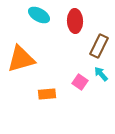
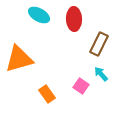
red ellipse: moved 1 px left, 2 px up
brown rectangle: moved 2 px up
orange triangle: moved 2 px left
pink square: moved 1 px right, 4 px down
orange rectangle: rotated 60 degrees clockwise
